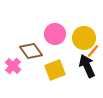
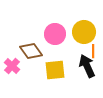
yellow circle: moved 6 px up
orange line: rotated 40 degrees counterclockwise
pink cross: moved 1 px left
yellow square: rotated 15 degrees clockwise
